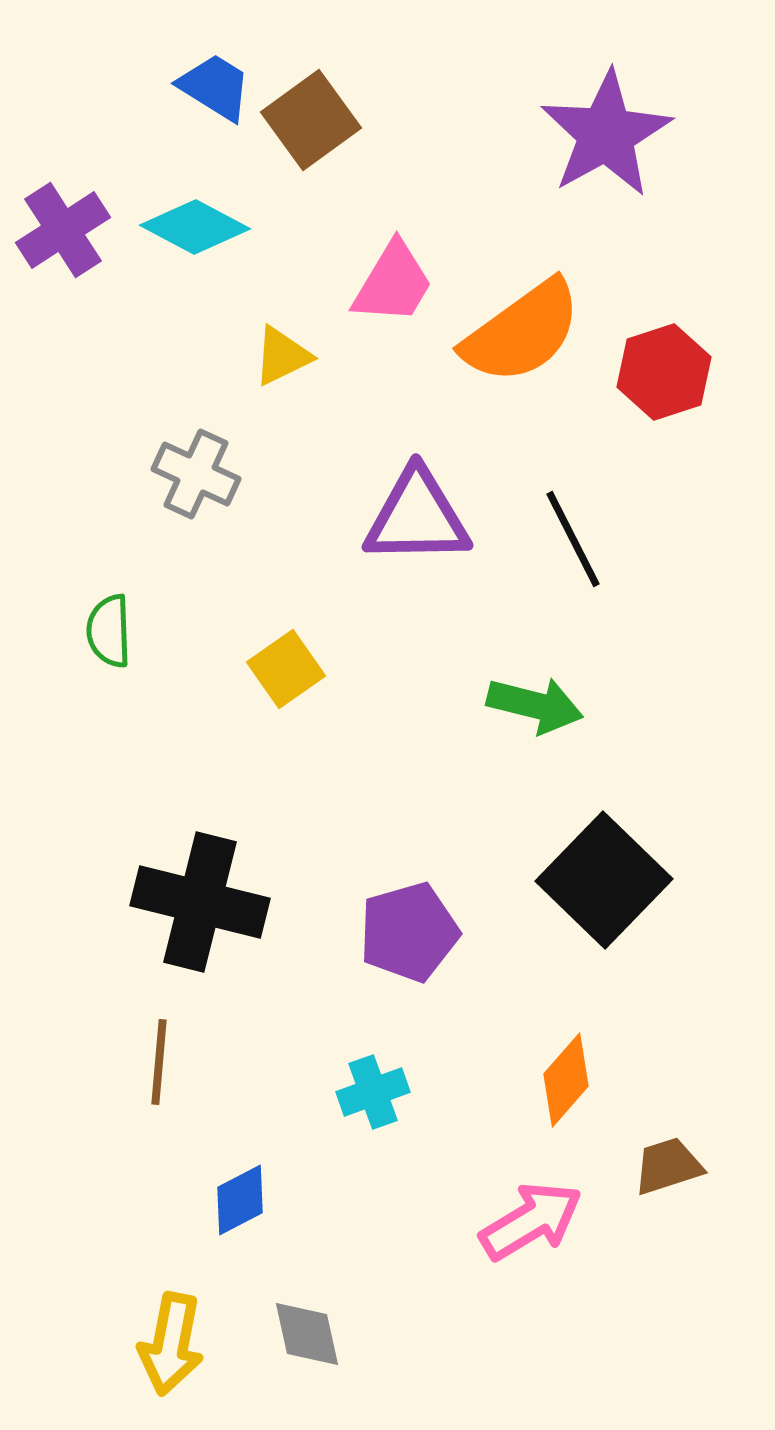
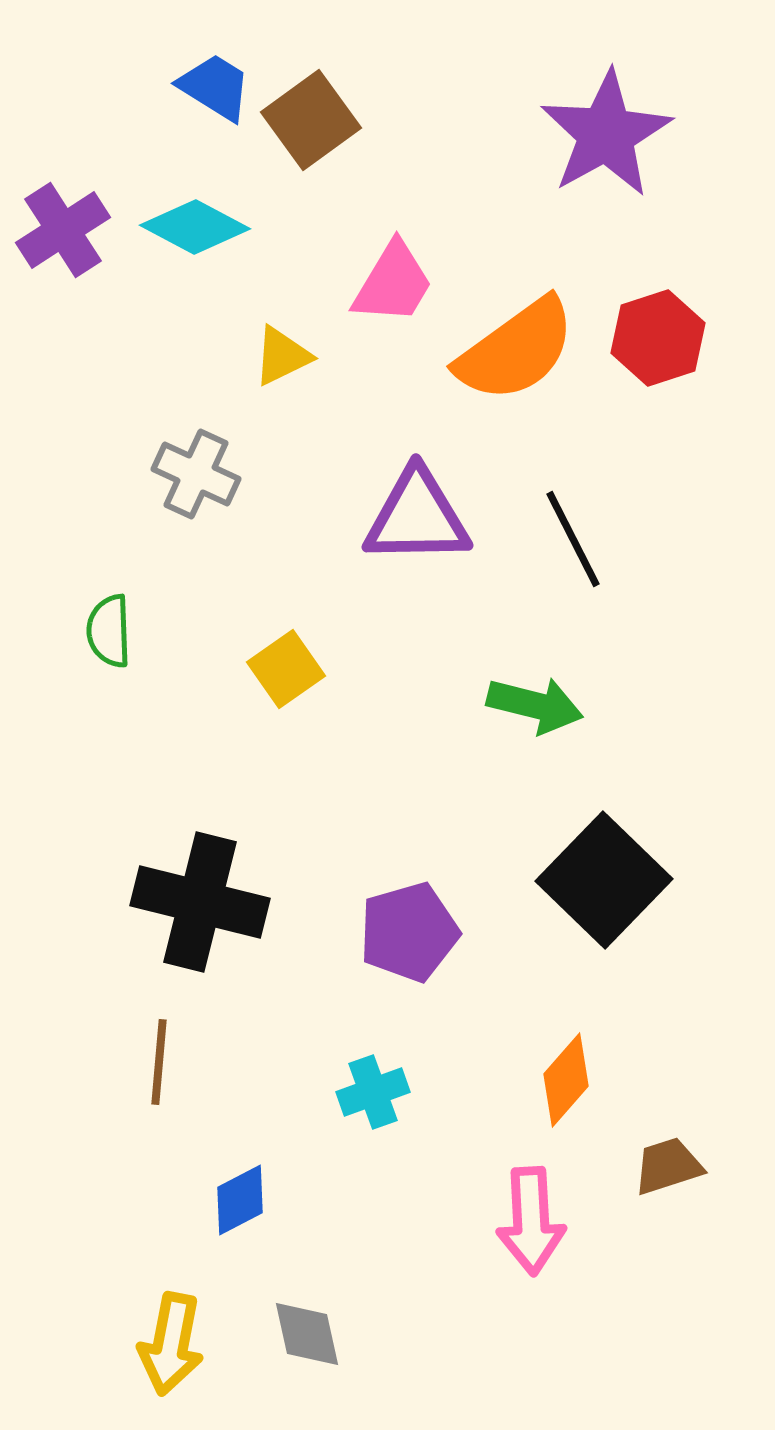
orange semicircle: moved 6 px left, 18 px down
red hexagon: moved 6 px left, 34 px up
pink arrow: rotated 118 degrees clockwise
